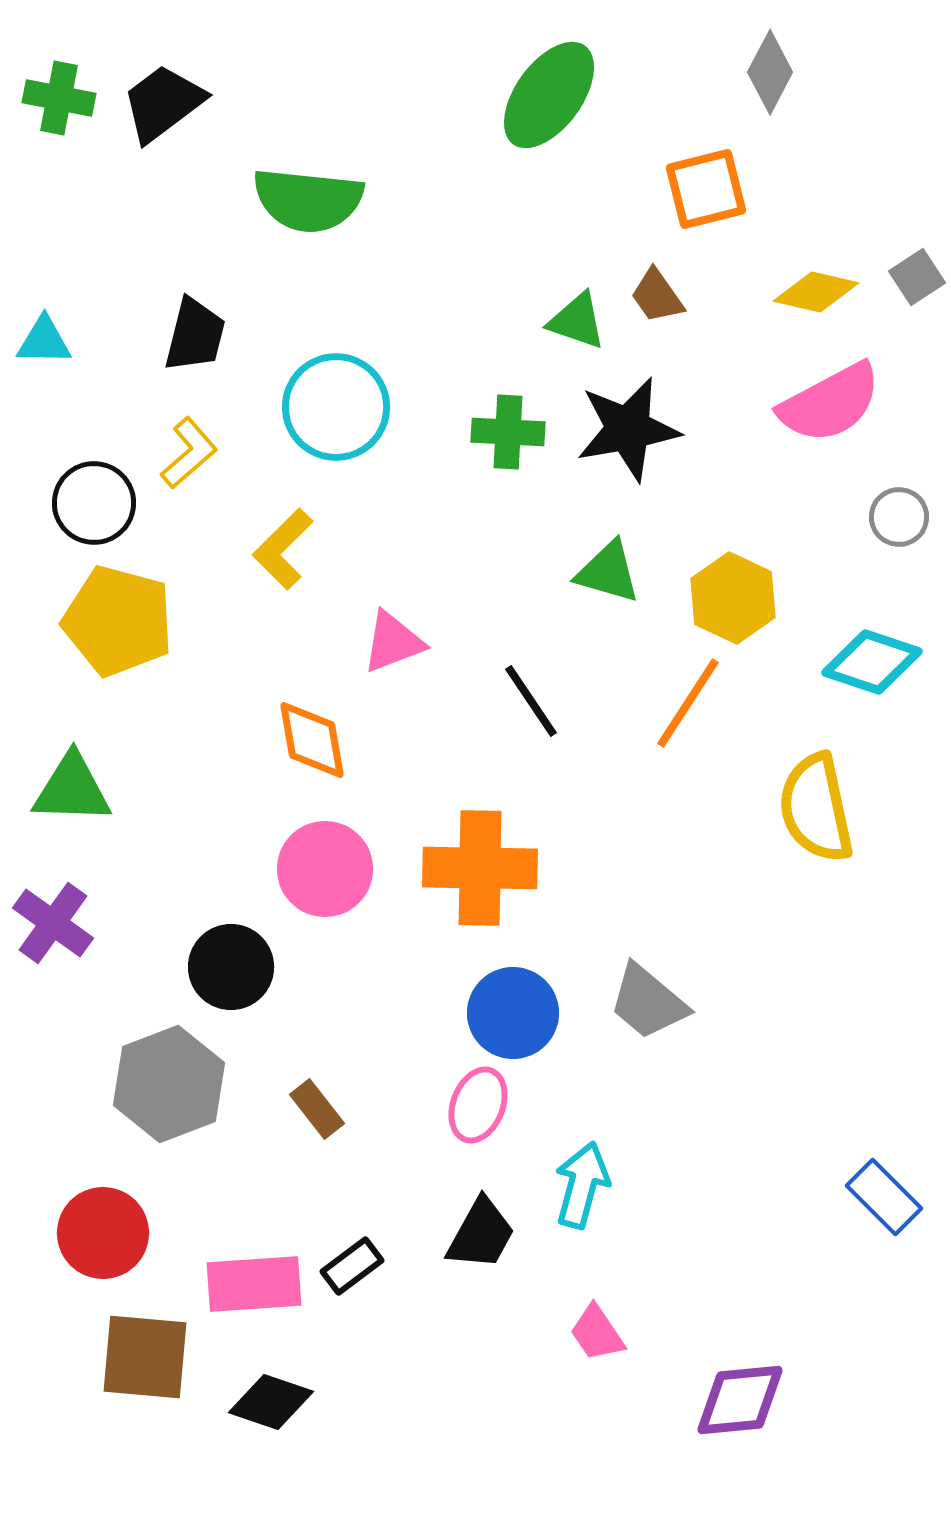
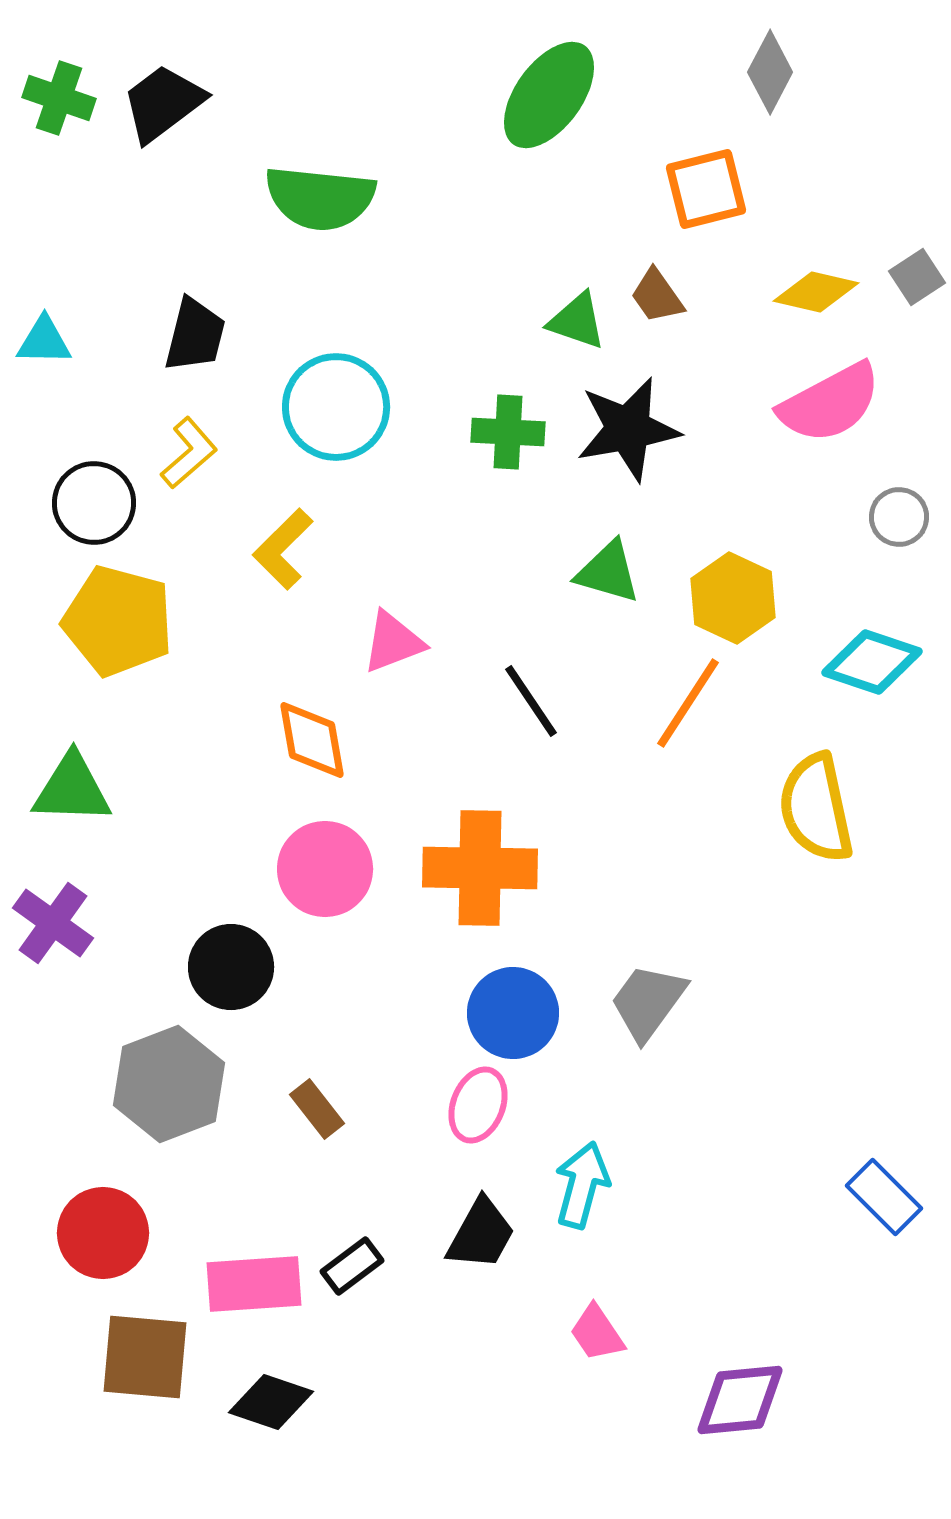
green cross at (59, 98): rotated 8 degrees clockwise
green semicircle at (308, 200): moved 12 px right, 2 px up
gray trapezoid at (648, 1002): rotated 86 degrees clockwise
